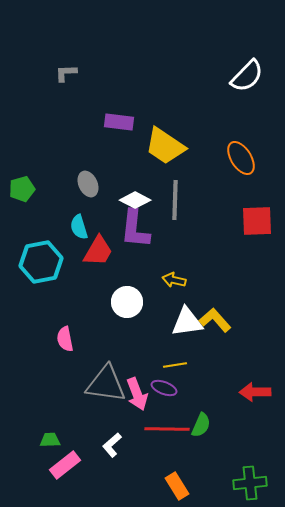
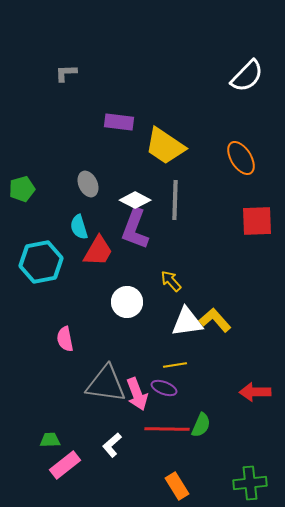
purple L-shape: rotated 15 degrees clockwise
yellow arrow: moved 3 px left, 1 px down; rotated 35 degrees clockwise
